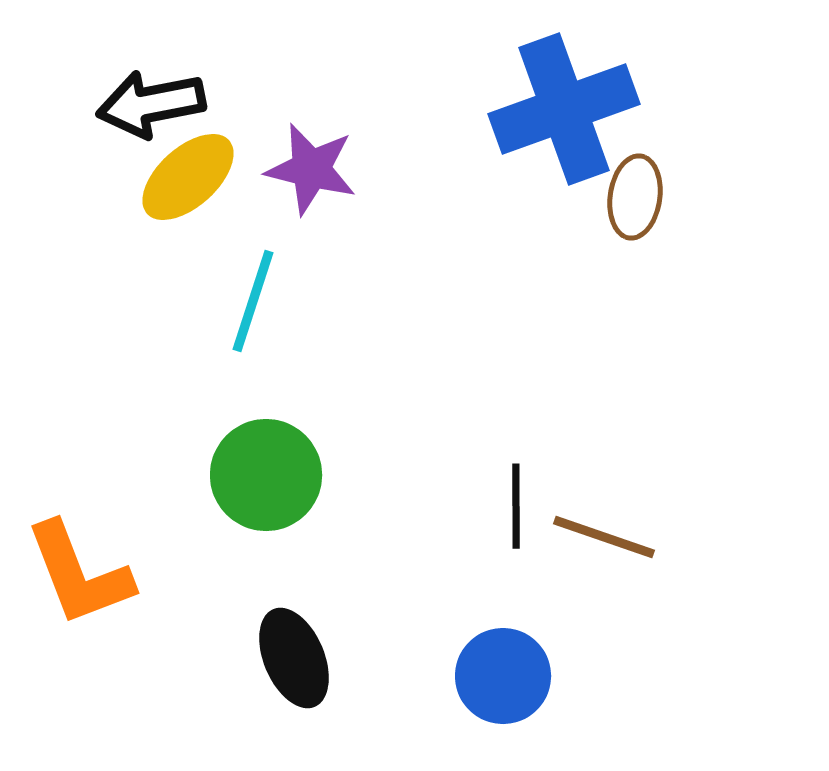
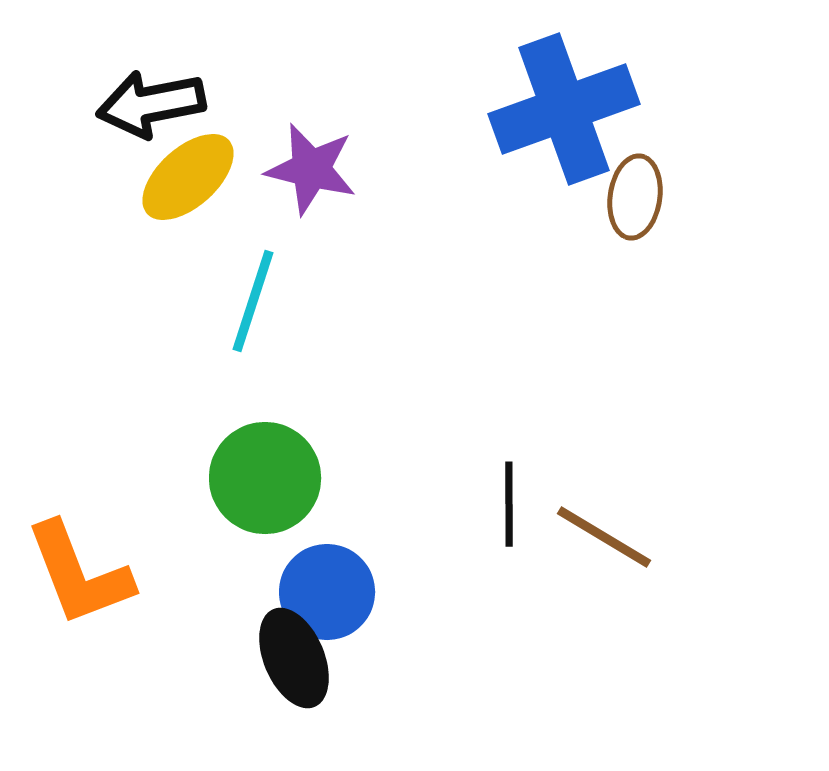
green circle: moved 1 px left, 3 px down
black line: moved 7 px left, 2 px up
brown line: rotated 12 degrees clockwise
blue circle: moved 176 px left, 84 px up
